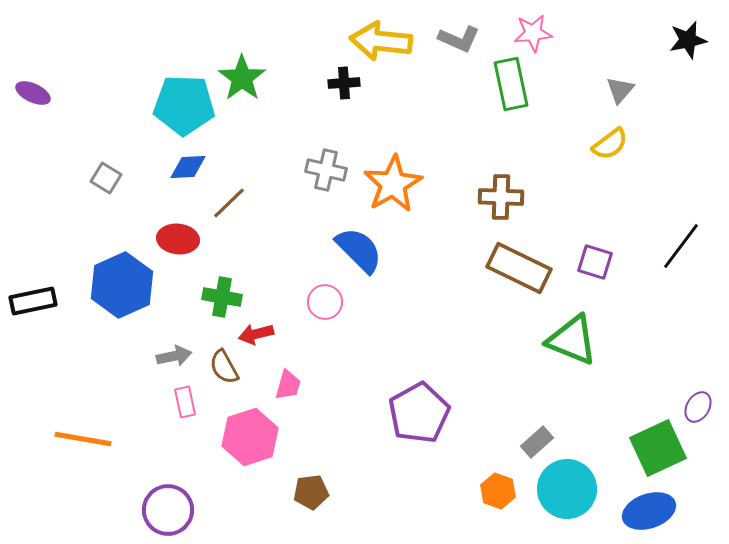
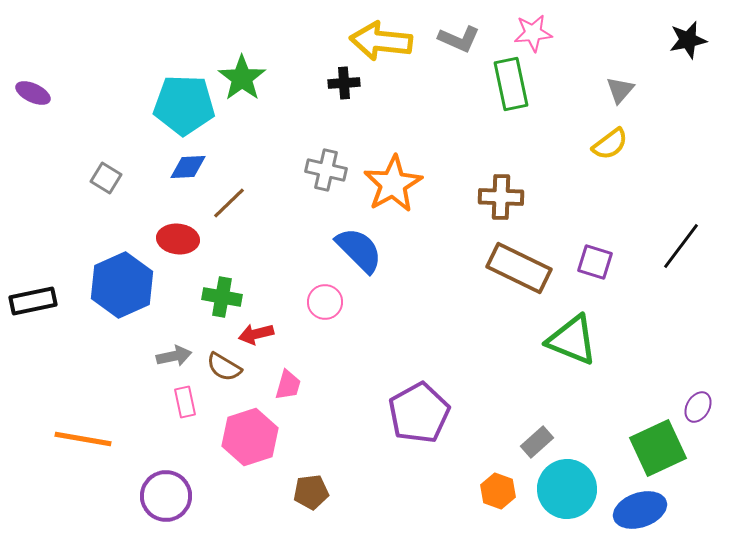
brown semicircle at (224, 367): rotated 30 degrees counterclockwise
purple circle at (168, 510): moved 2 px left, 14 px up
blue ellipse at (649, 511): moved 9 px left, 1 px up
